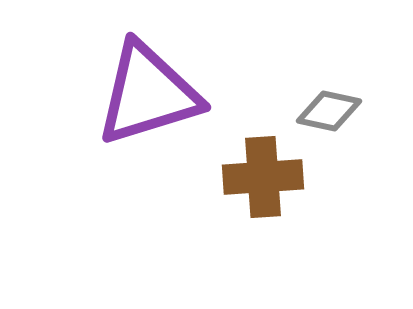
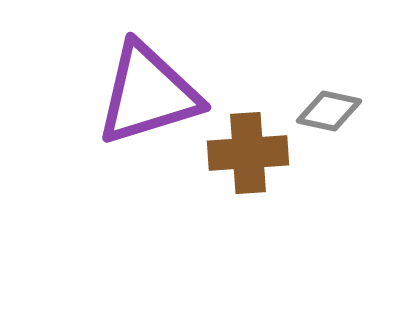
brown cross: moved 15 px left, 24 px up
